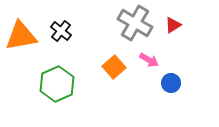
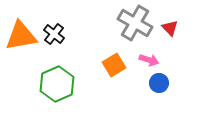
red triangle: moved 3 px left, 3 px down; rotated 42 degrees counterclockwise
black cross: moved 7 px left, 3 px down
pink arrow: rotated 12 degrees counterclockwise
orange square: moved 2 px up; rotated 10 degrees clockwise
blue circle: moved 12 px left
